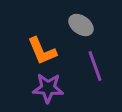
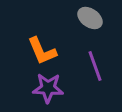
gray ellipse: moved 9 px right, 7 px up
